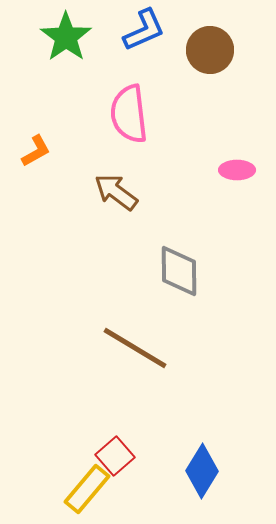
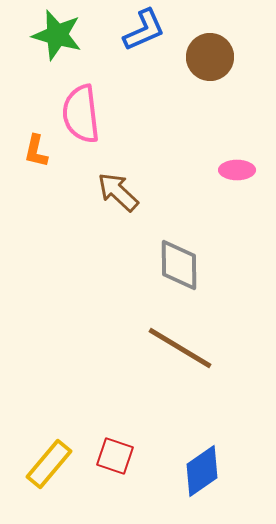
green star: moved 9 px left, 2 px up; rotated 21 degrees counterclockwise
brown circle: moved 7 px down
pink semicircle: moved 48 px left
orange L-shape: rotated 132 degrees clockwise
brown arrow: moved 2 px right; rotated 6 degrees clockwise
gray diamond: moved 6 px up
brown line: moved 45 px right
red square: rotated 30 degrees counterclockwise
blue diamond: rotated 24 degrees clockwise
yellow rectangle: moved 38 px left, 25 px up
